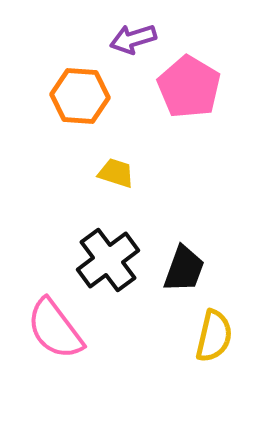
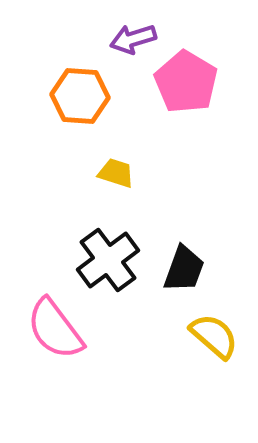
pink pentagon: moved 3 px left, 5 px up
yellow semicircle: rotated 62 degrees counterclockwise
